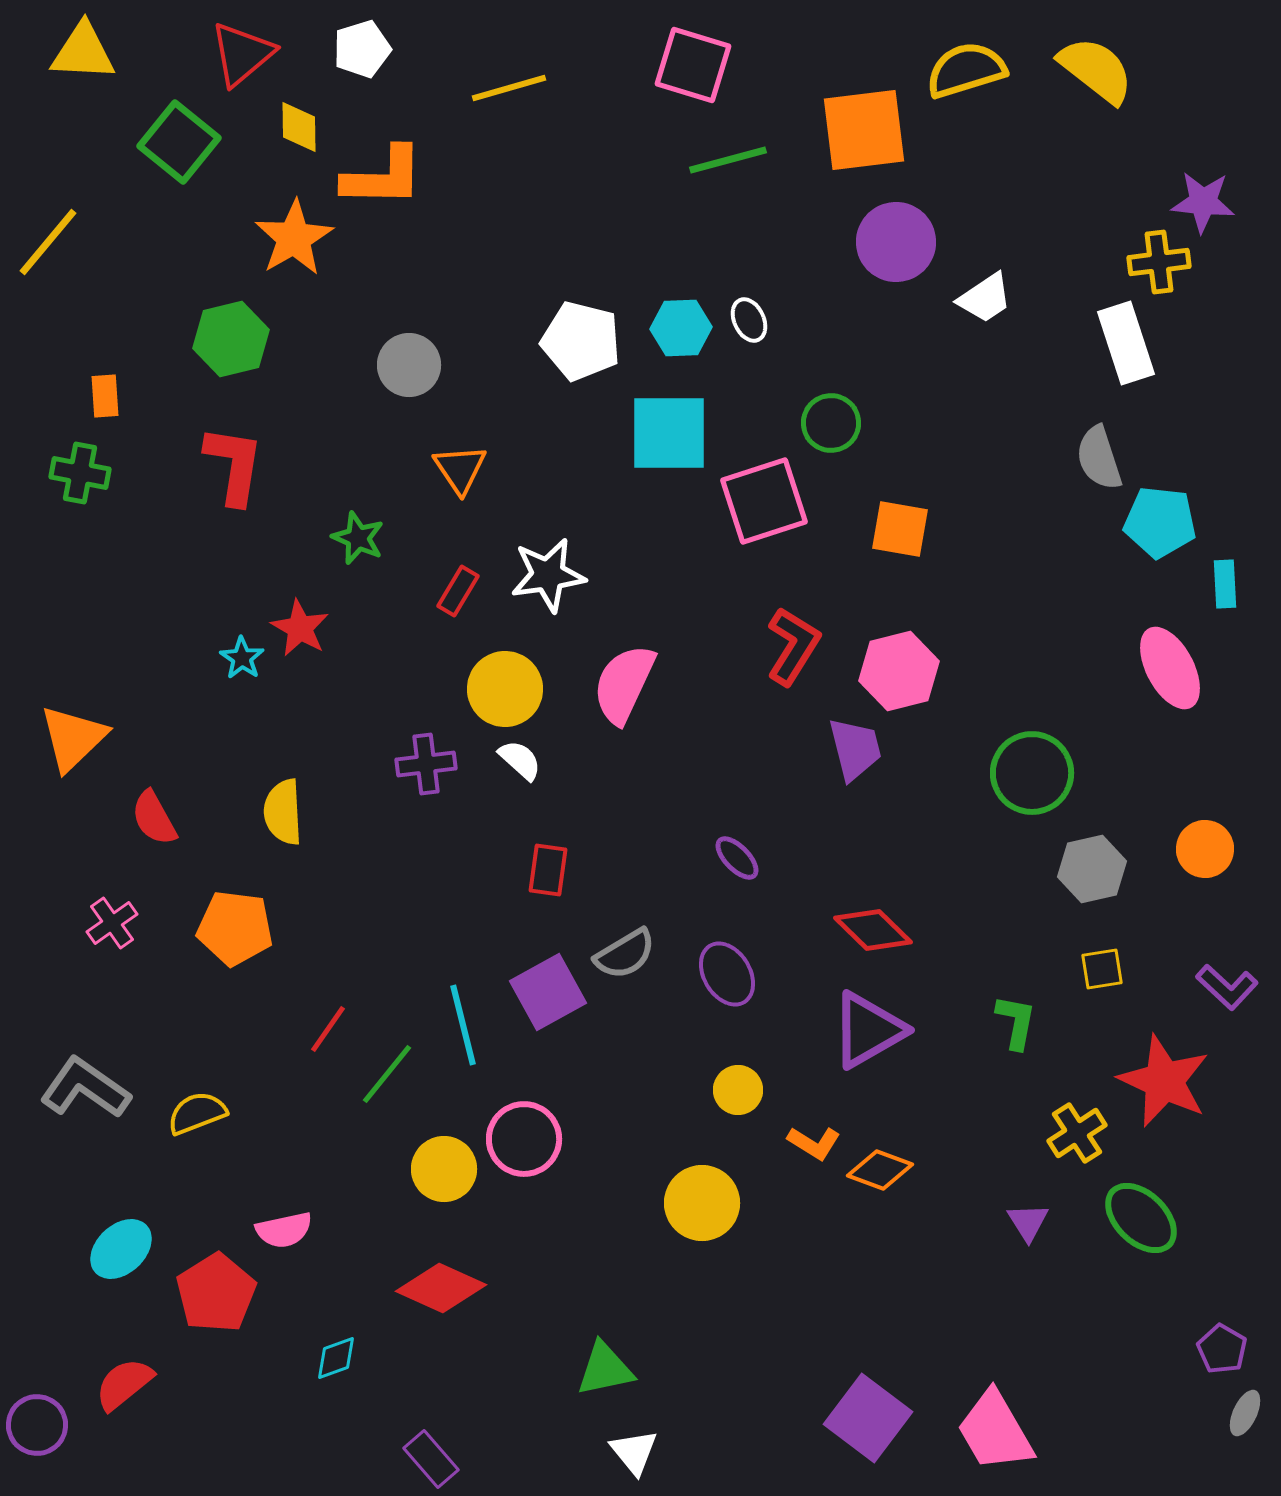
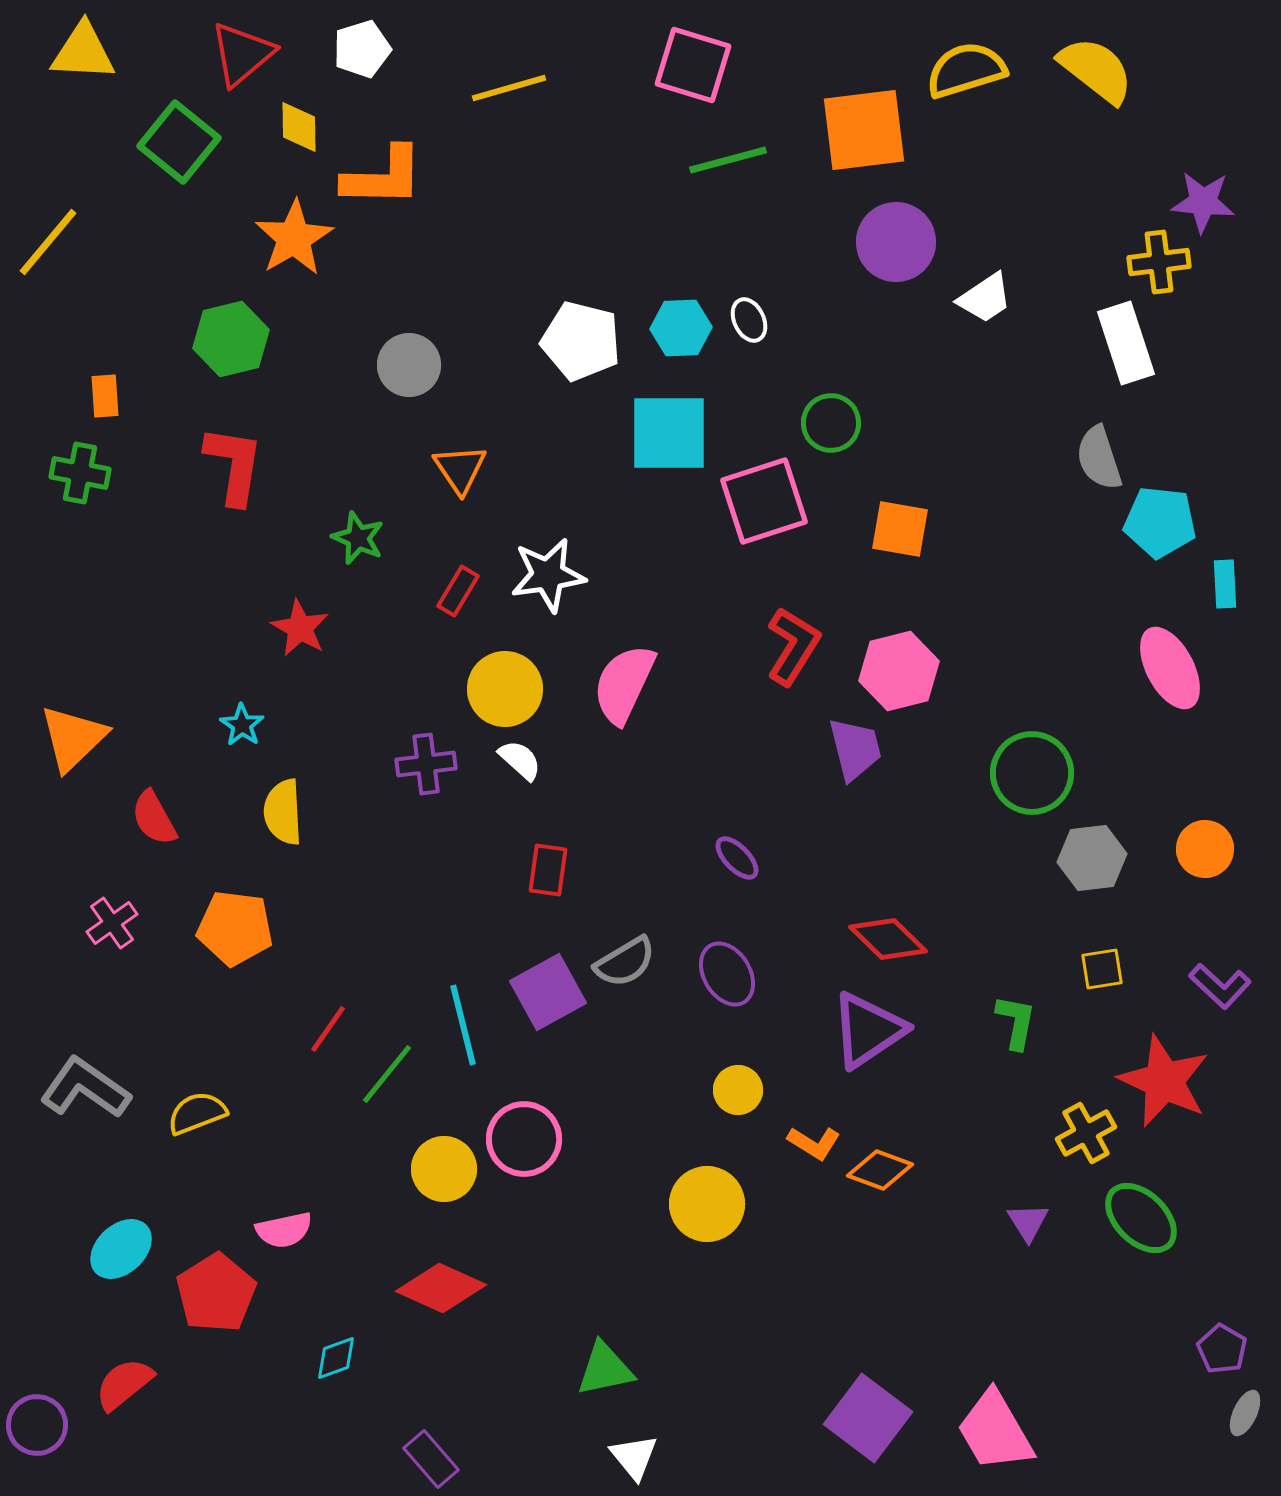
cyan star at (242, 658): moved 67 px down
gray hexagon at (1092, 869): moved 11 px up; rotated 6 degrees clockwise
red diamond at (873, 930): moved 15 px right, 9 px down
gray semicircle at (625, 954): moved 8 px down
purple L-shape at (1227, 987): moved 7 px left, 1 px up
purple triangle at (868, 1030): rotated 4 degrees counterclockwise
yellow cross at (1077, 1133): moved 9 px right; rotated 4 degrees clockwise
yellow circle at (702, 1203): moved 5 px right, 1 px down
white triangle at (634, 1452): moved 5 px down
